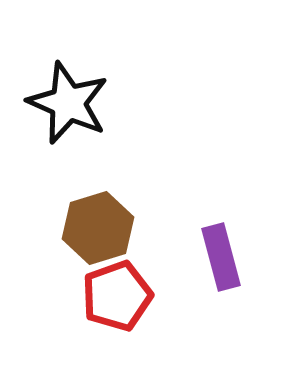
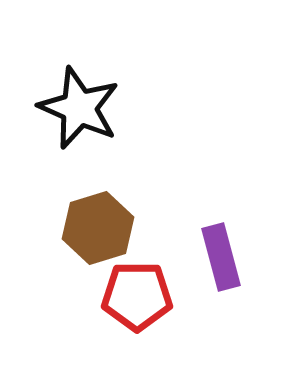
black star: moved 11 px right, 5 px down
red pentagon: moved 20 px right; rotated 20 degrees clockwise
